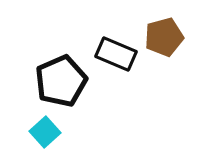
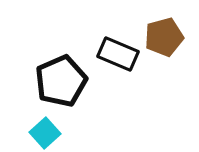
black rectangle: moved 2 px right
cyan square: moved 1 px down
